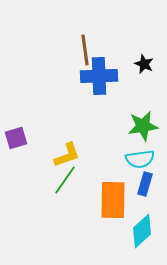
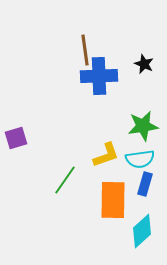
yellow L-shape: moved 39 px right
